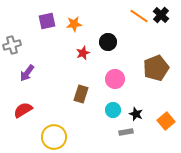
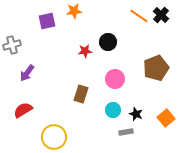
orange star: moved 13 px up
red star: moved 2 px right, 2 px up; rotated 16 degrees clockwise
orange square: moved 3 px up
